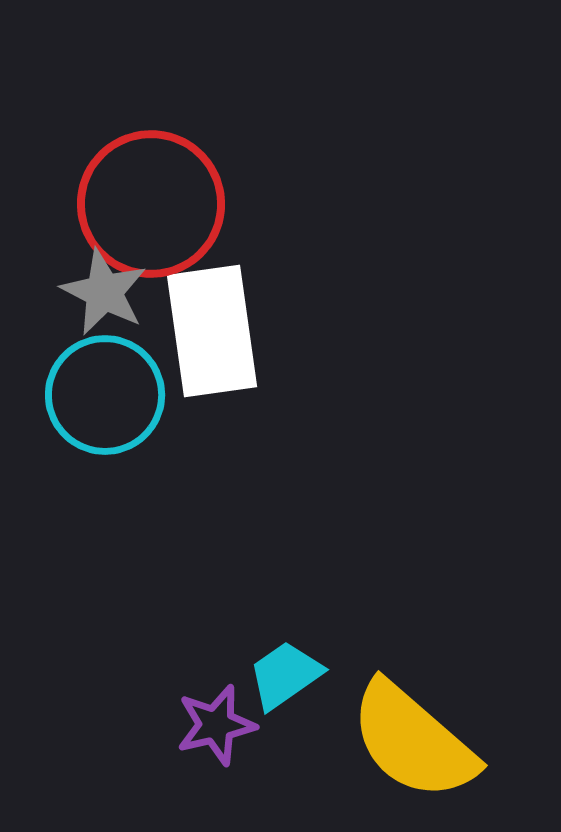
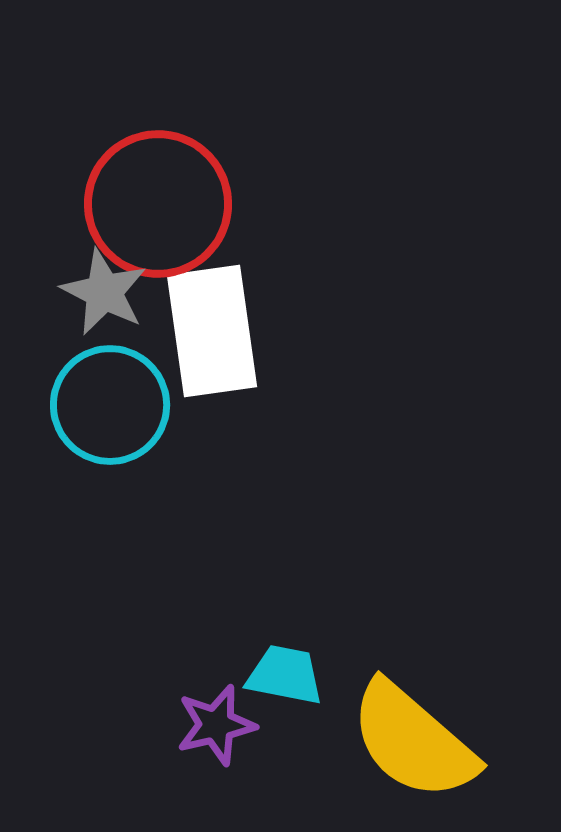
red circle: moved 7 px right
cyan circle: moved 5 px right, 10 px down
cyan trapezoid: rotated 46 degrees clockwise
